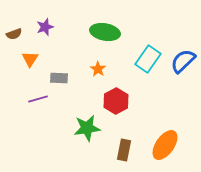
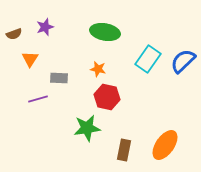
orange star: rotated 21 degrees counterclockwise
red hexagon: moved 9 px left, 4 px up; rotated 20 degrees counterclockwise
